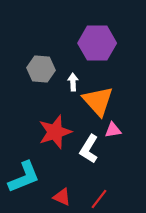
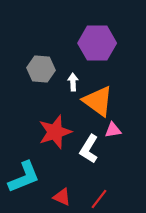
orange triangle: rotated 12 degrees counterclockwise
